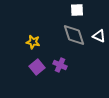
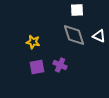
purple square: rotated 28 degrees clockwise
